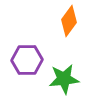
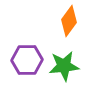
green star: moved 13 px up
